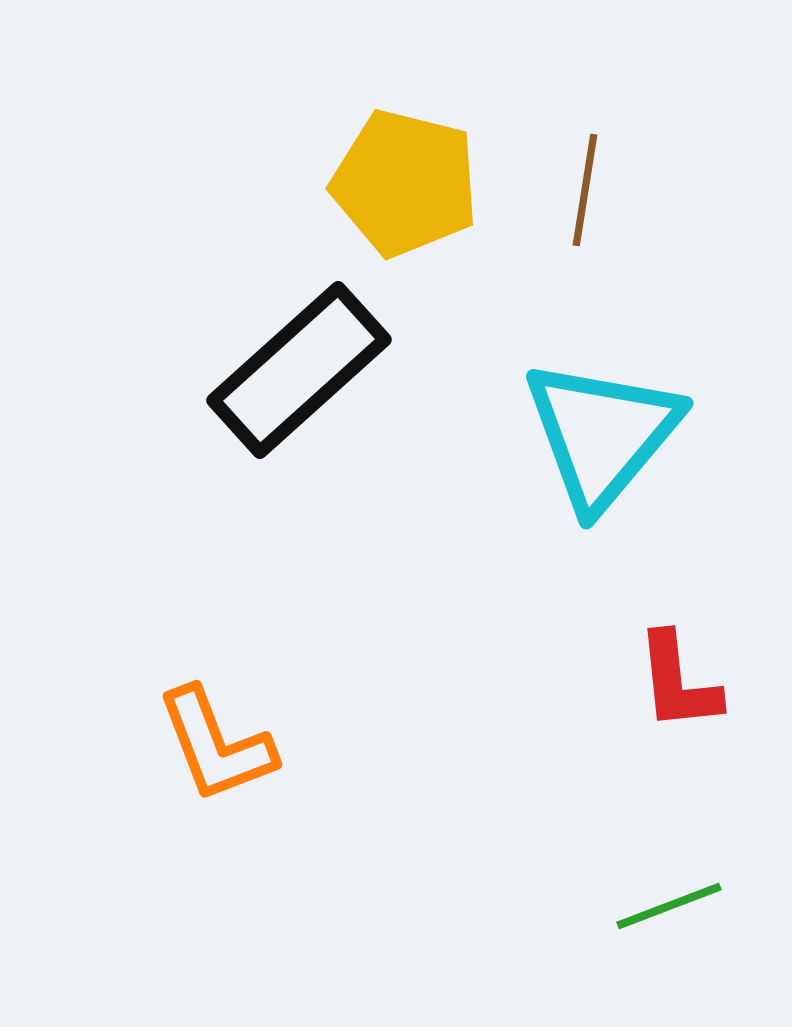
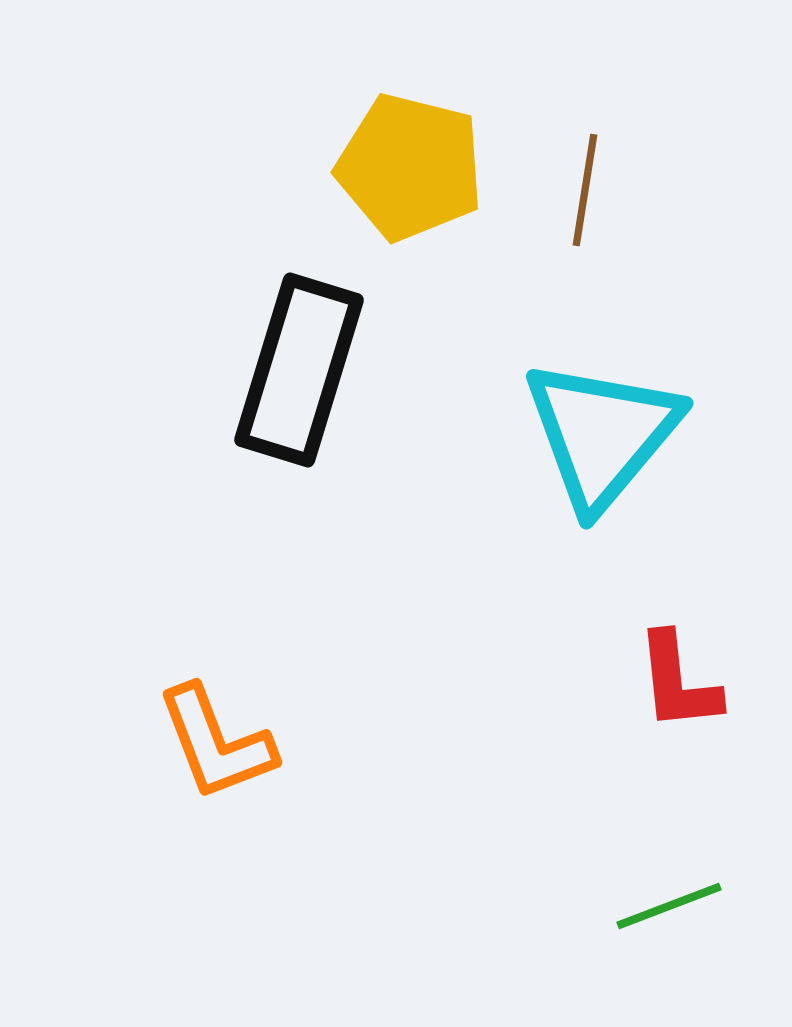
yellow pentagon: moved 5 px right, 16 px up
black rectangle: rotated 31 degrees counterclockwise
orange L-shape: moved 2 px up
